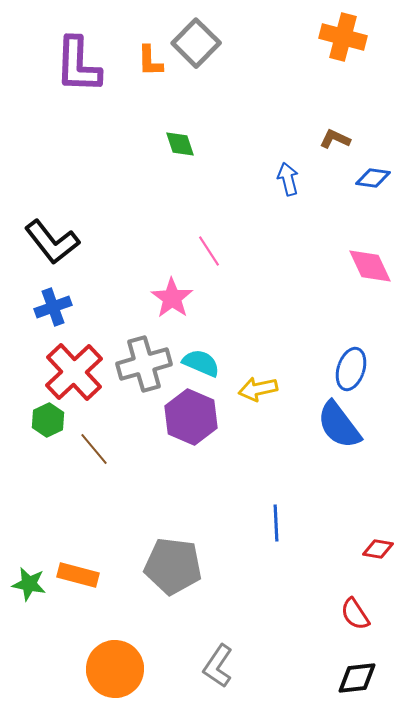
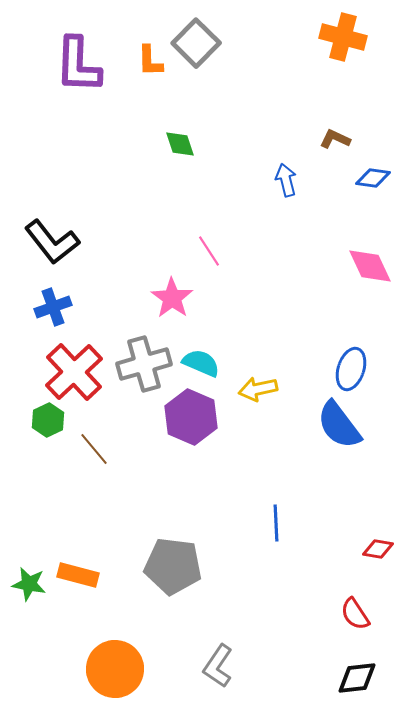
blue arrow: moved 2 px left, 1 px down
